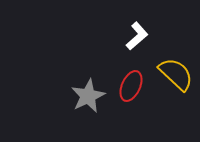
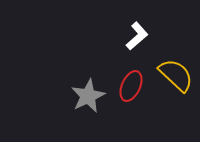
yellow semicircle: moved 1 px down
